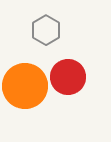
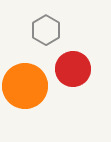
red circle: moved 5 px right, 8 px up
